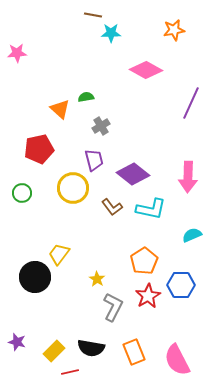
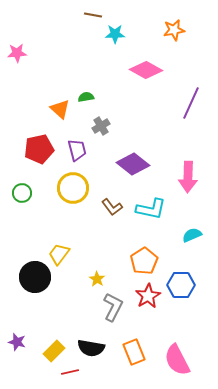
cyan star: moved 4 px right, 1 px down
purple trapezoid: moved 17 px left, 10 px up
purple diamond: moved 10 px up
